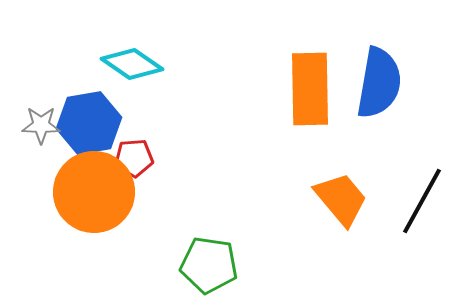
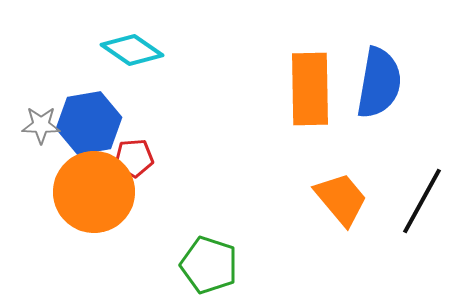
cyan diamond: moved 14 px up
green pentagon: rotated 10 degrees clockwise
